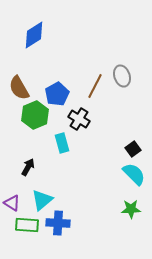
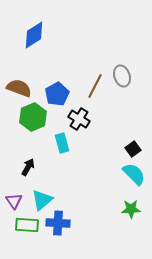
brown semicircle: rotated 140 degrees clockwise
green hexagon: moved 2 px left, 2 px down
purple triangle: moved 2 px right, 2 px up; rotated 24 degrees clockwise
